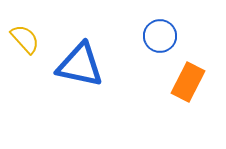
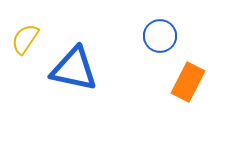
yellow semicircle: rotated 104 degrees counterclockwise
blue triangle: moved 6 px left, 4 px down
